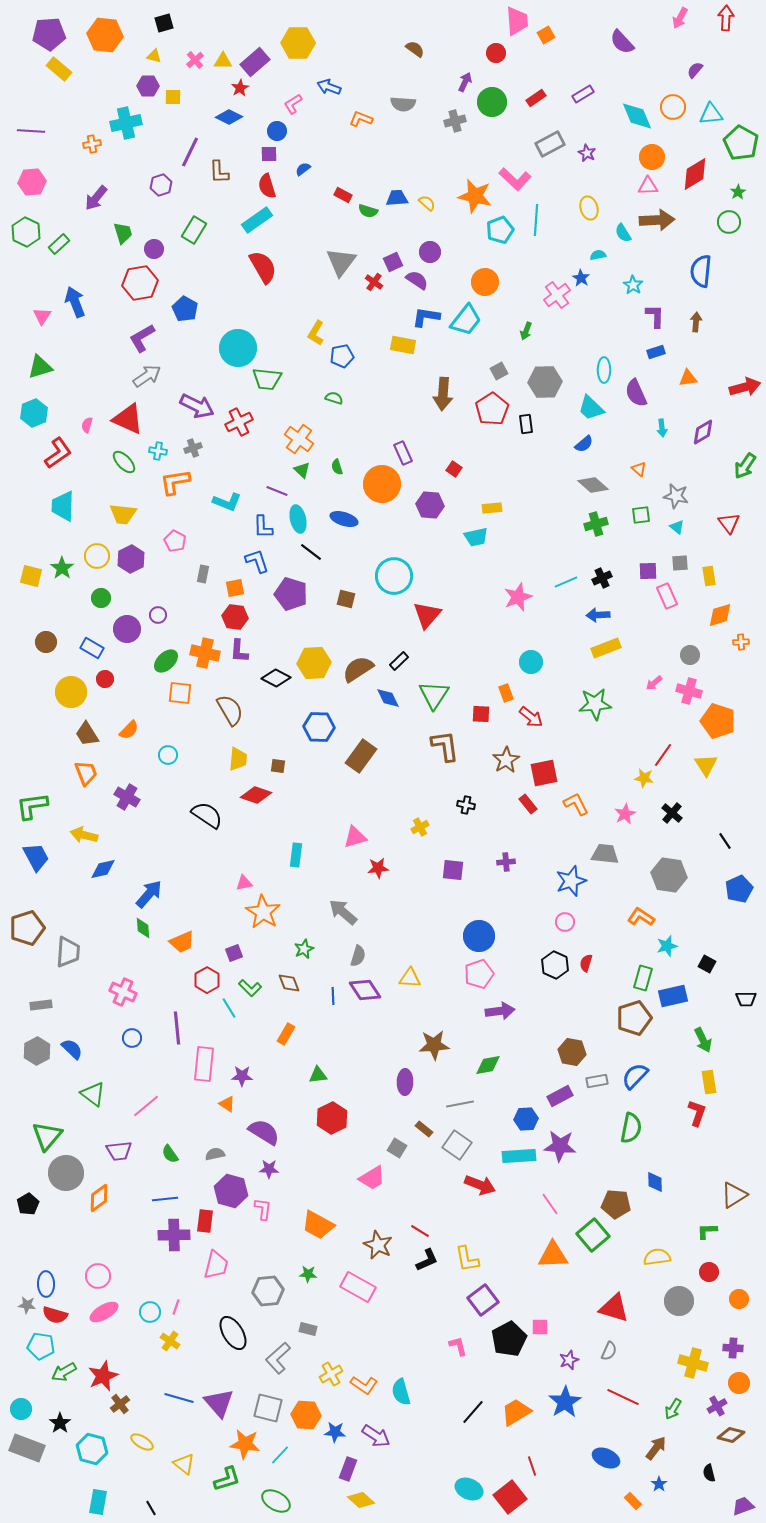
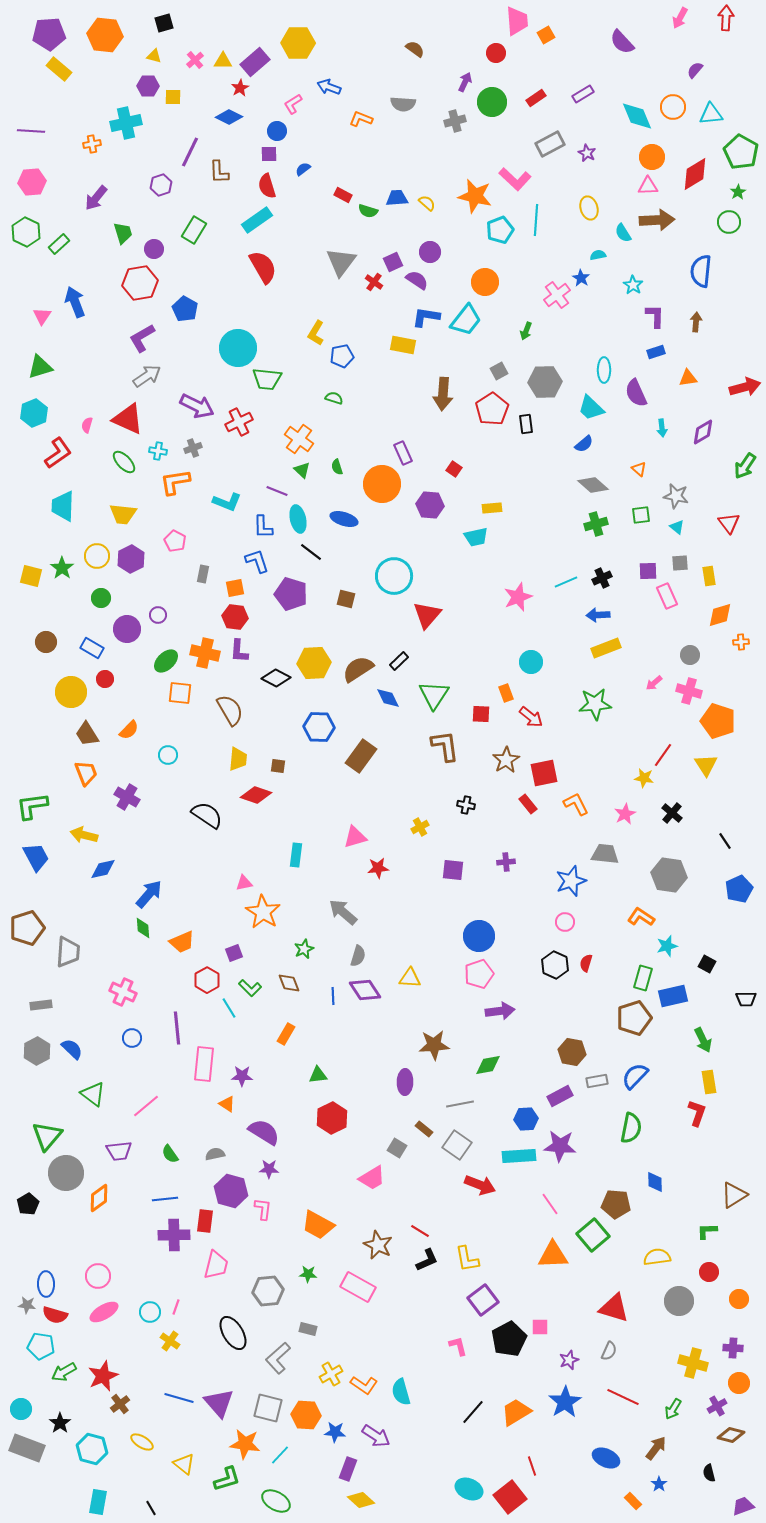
green pentagon at (741, 143): moved 9 px down
